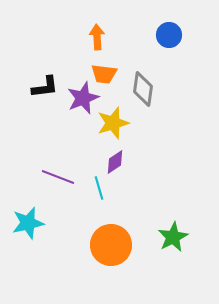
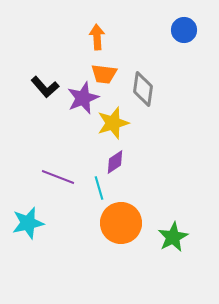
blue circle: moved 15 px right, 5 px up
black L-shape: rotated 56 degrees clockwise
orange circle: moved 10 px right, 22 px up
